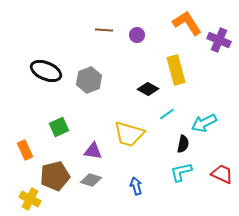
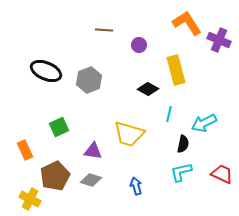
purple circle: moved 2 px right, 10 px down
cyan line: moved 2 px right; rotated 42 degrees counterclockwise
brown pentagon: rotated 12 degrees counterclockwise
